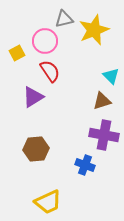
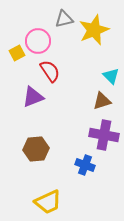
pink circle: moved 7 px left
purple triangle: rotated 10 degrees clockwise
